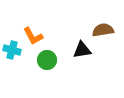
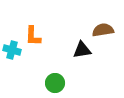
orange L-shape: rotated 30 degrees clockwise
green circle: moved 8 px right, 23 px down
